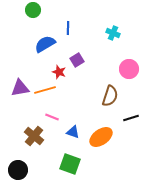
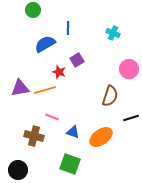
brown cross: rotated 24 degrees counterclockwise
